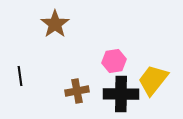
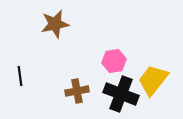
brown star: rotated 24 degrees clockwise
black cross: rotated 20 degrees clockwise
